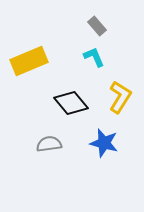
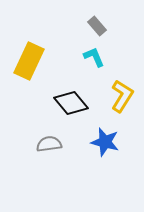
yellow rectangle: rotated 42 degrees counterclockwise
yellow L-shape: moved 2 px right, 1 px up
blue star: moved 1 px right, 1 px up
